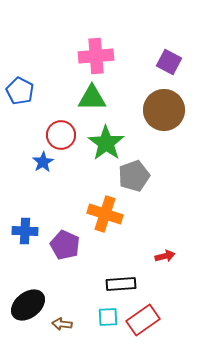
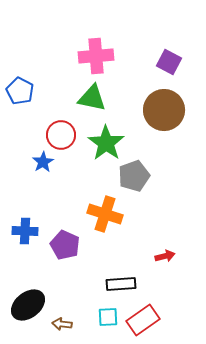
green triangle: rotated 12 degrees clockwise
